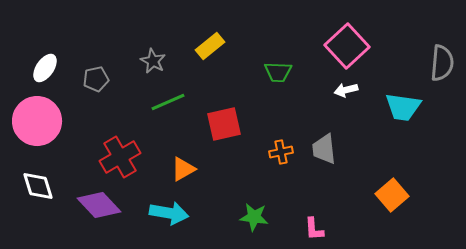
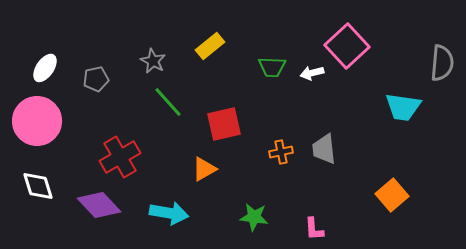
green trapezoid: moved 6 px left, 5 px up
white arrow: moved 34 px left, 17 px up
green line: rotated 72 degrees clockwise
orange triangle: moved 21 px right
